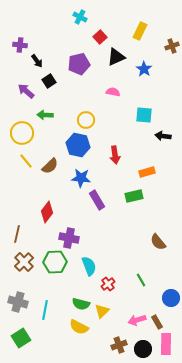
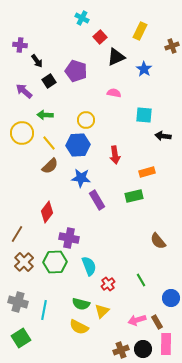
cyan cross at (80, 17): moved 2 px right, 1 px down
purple pentagon at (79, 64): moved 3 px left, 7 px down; rotated 30 degrees clockwise
purple arrow at (26, 91): moved 2 px left
pink semicircle at (113, 92): moved 1 px right, 1 px down
blue hexagon at (78, 145): rotated 15 degrees counterclockwise
yellow line at (26, 161): moved 23 px right, 18 px up
brown line at (17, 234): rotated 18 degrees clockwise
brown semicircle at (158, 242): moved 1 px up
cyan line at (45, 310): moved 1 px left
brown cross at (119, 345): moved 2 px right, 5 px down
